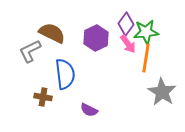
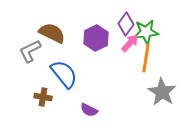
pink arrow: moved 2 px right, 1 px up; rotated 102 degrees counterclockwise
blue semicircle: moved 1 px left; rotated 32 degrees counterclockwise
